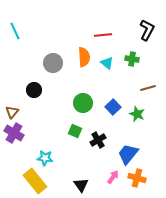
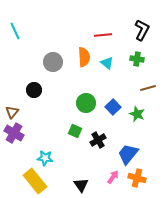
black L-shape: moved 5 px left
green cross: moved 5 px right
gray circle: moved 1 px up
green circle: moved 3 px right
